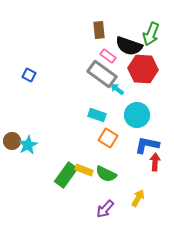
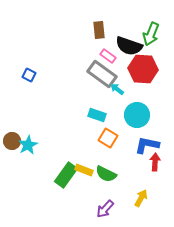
yellow arrow: moved 3 px right
